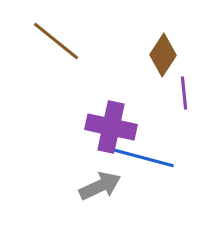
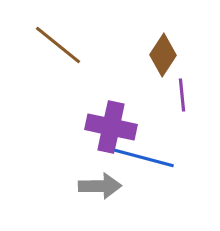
brown line: moved 2 px right, 4 px down
purple line: moved 2 px left, 2 px down
gray arrow: rotated 24 degrees clockwise
